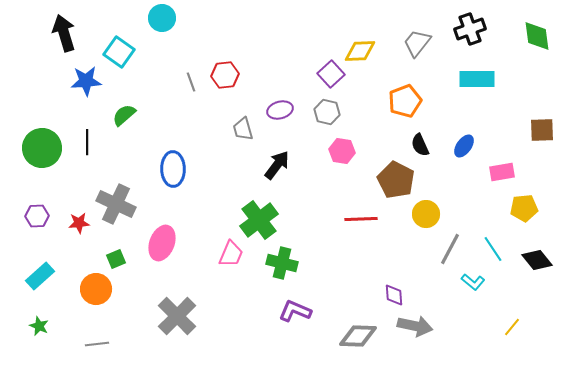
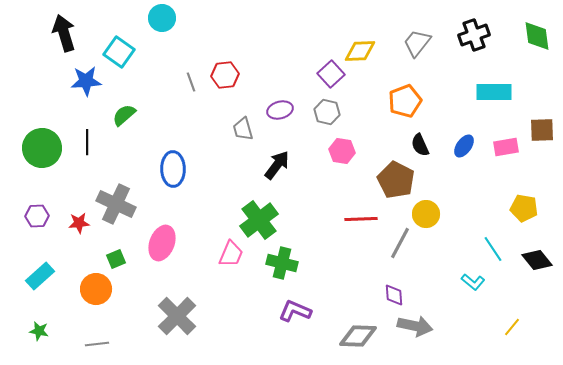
black cross at (470, 29): moved 4 px right, 6 px down
cyan rectangle at (477, 79): moved 17 px right, 13 px down
pink rectangle at (502, 172): moved 4 px right, 25 px up
yellow pentagon at (524, 208): rotated 16 degrees clockwise
gray line at (450, 249): moved 50 px left, 6 px up
green star at (39, 326): moved 5 px down; rotated 12 degrees counterclockwise
